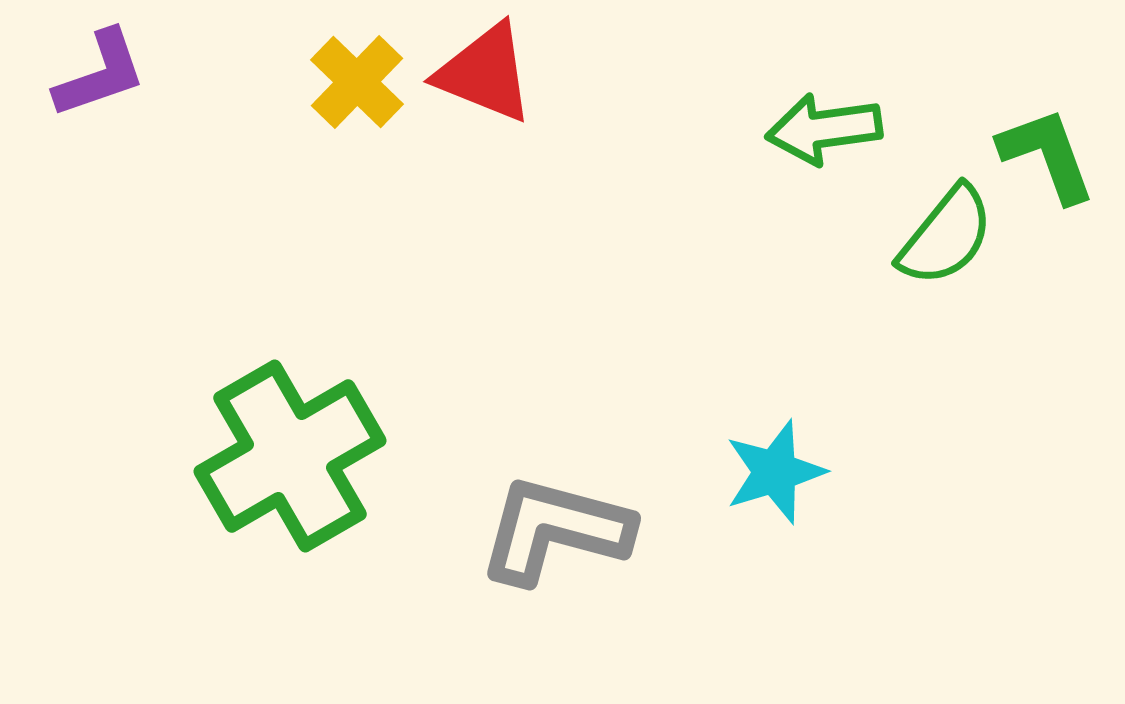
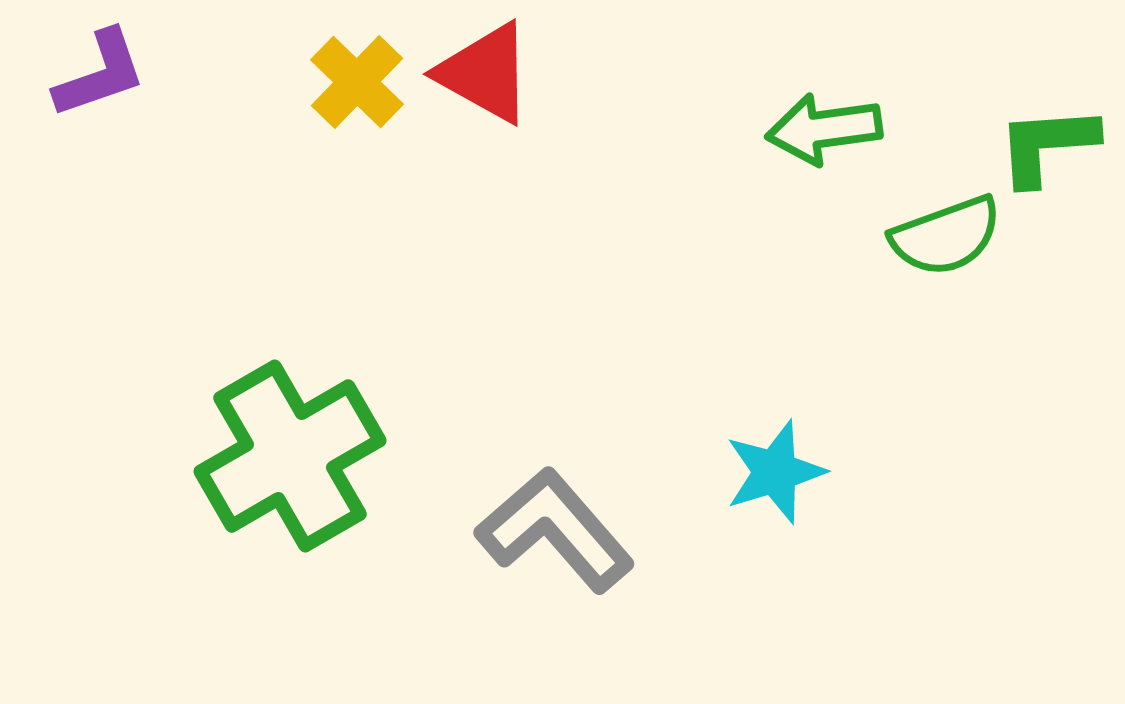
red triangle: rotated 7 degrees clockwise
green L-shape: moved 10 px up; rotated 74 degrees counterclockwise
green semicircle: rotated 31 degrees clockwise
gray L-shape: rotated 34 degrees clockwise
